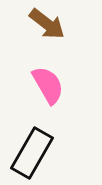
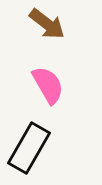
black rectangle: moved 3 px left, 5 px up
